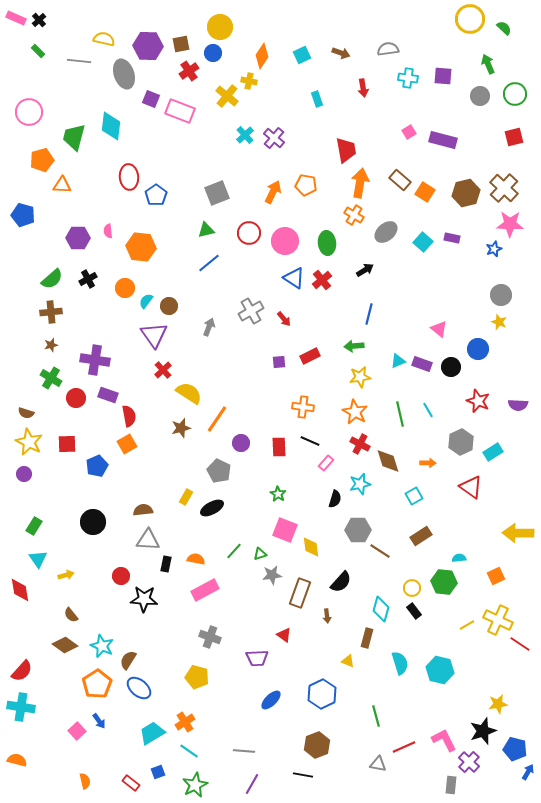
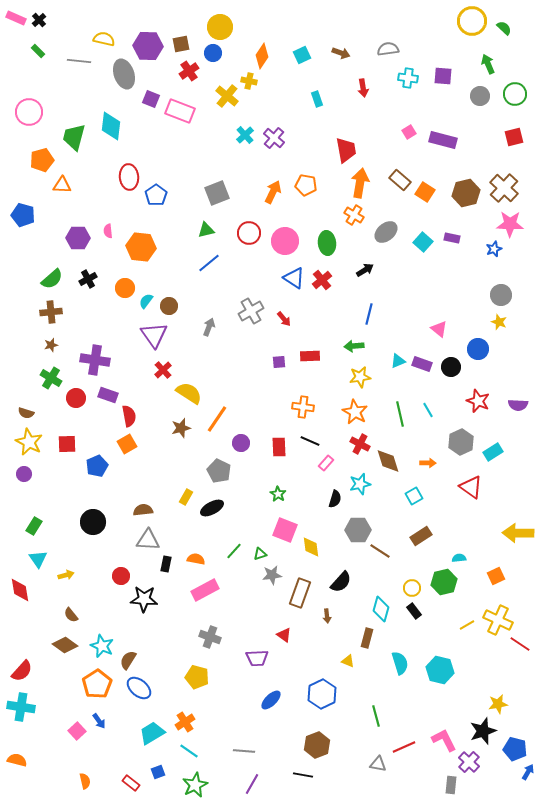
yellow circle at (470, 19): moved 2 px right, 2 px down
red rectangle at (310, 356): rotated 24 degrees clockwise
green hexagon at (444, 582): rotated 20 degrees counterclockwise
